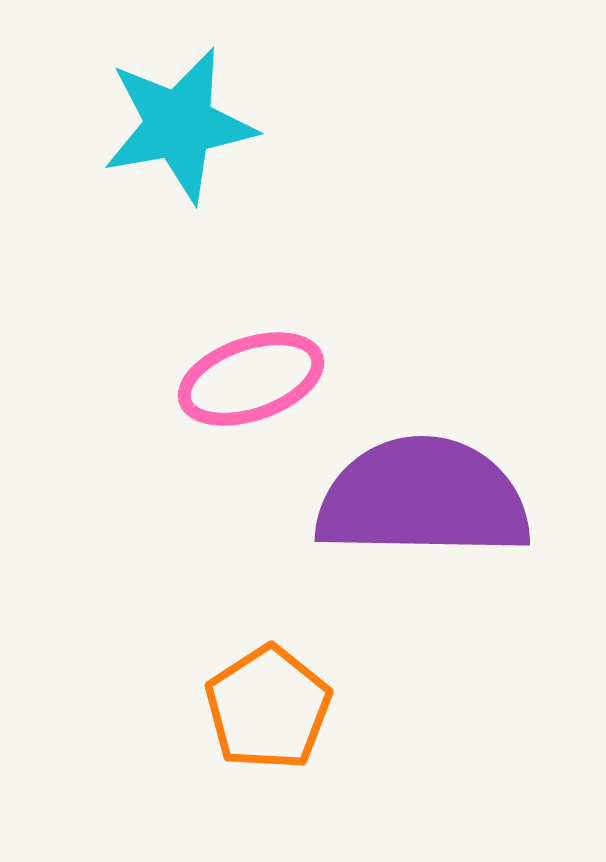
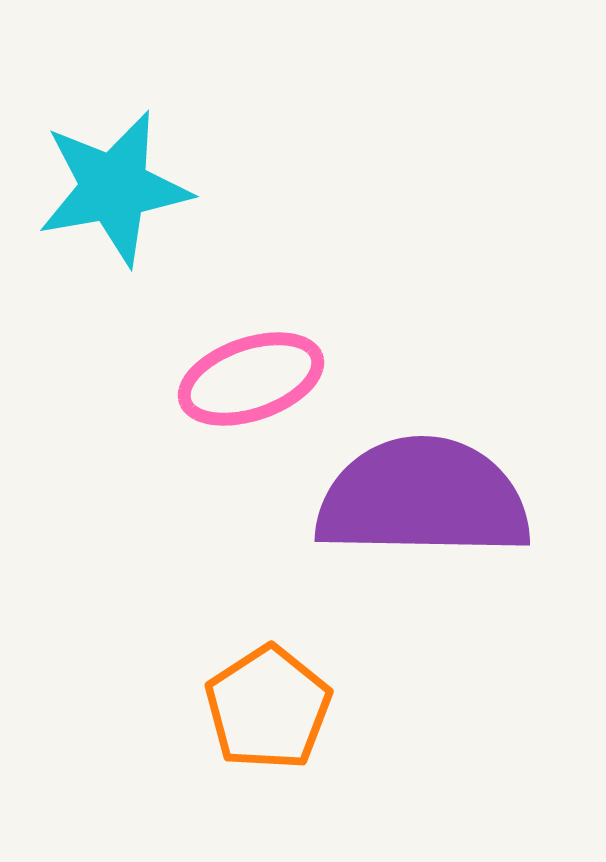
cyan star: moved 65 px left, 63 px down
